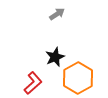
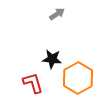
black star: moved 3 px left, 2 px down; rotated 30 degrees clockwise
red L-shape: rotated 65 degrees counterclockwise
